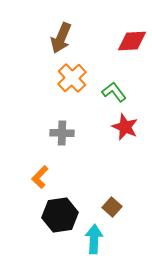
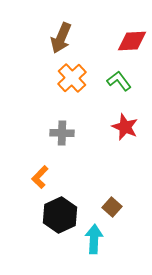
green L-shape: moved 5 px right, 11 px up
black hexagon: rotated 16 degrees counterclockwise
